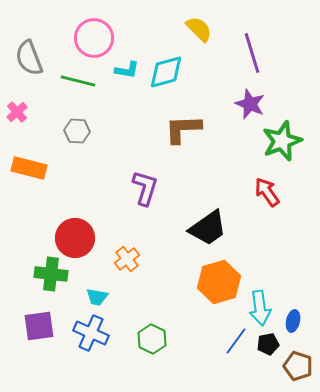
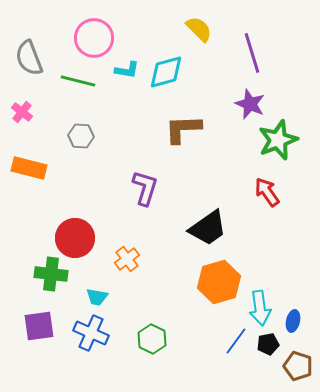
pink cross: moved 5 px right; rotated 10 degrees counterclockwise
gray hexagon: moved 4 px right, 5 px down
green star: moved 4 px left, 1 px up
